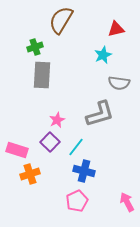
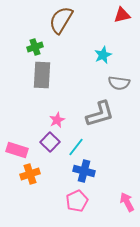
red triangle: moved 6 px right, 14 px up
